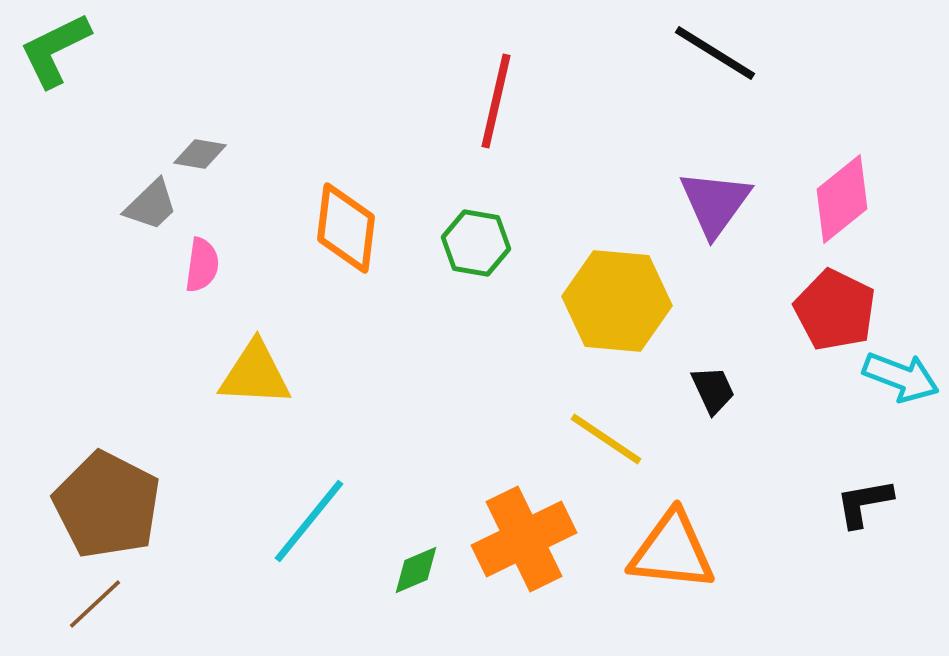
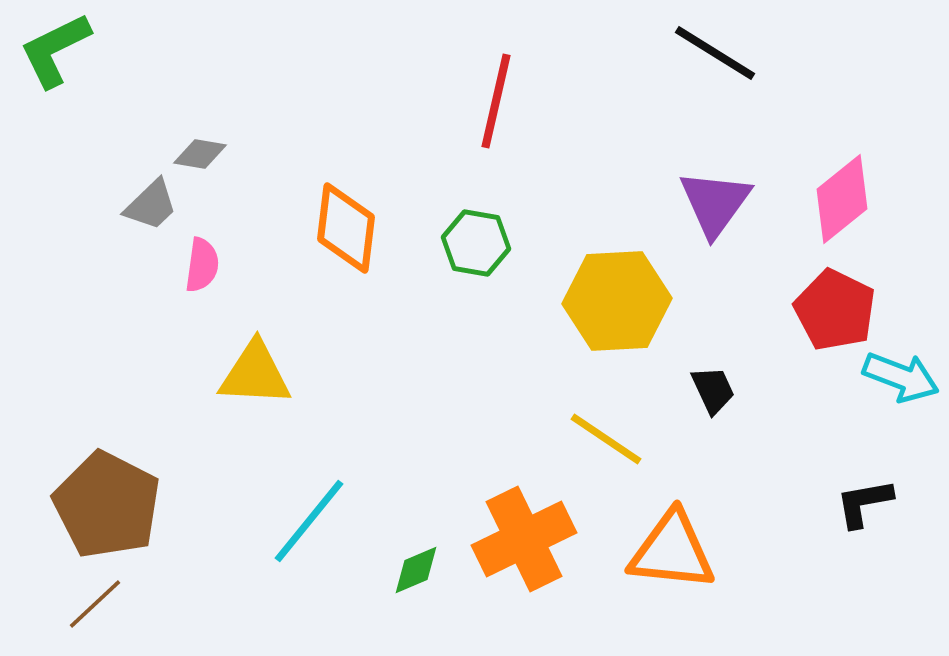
yellow hexagon: rotated 8 degrees counterclockwise
